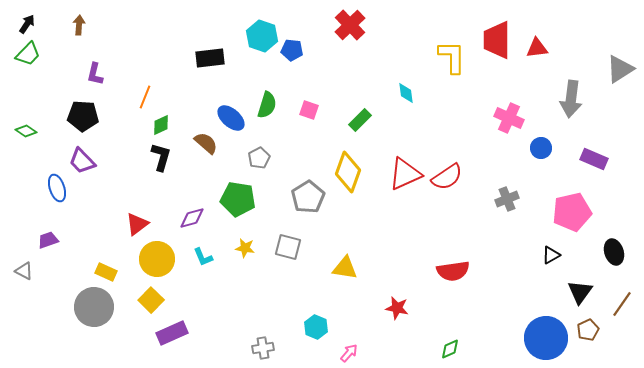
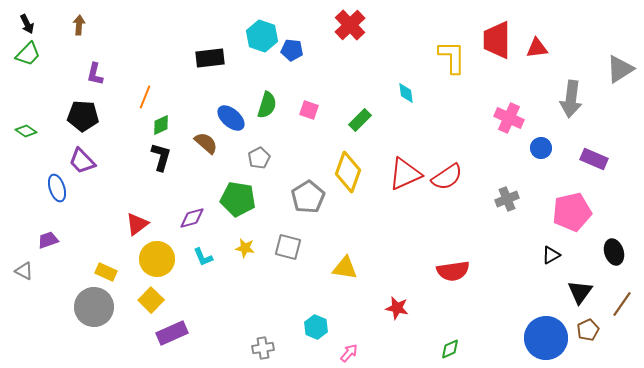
black arrow at (27, 24): rotated 120 degrees clockwise
